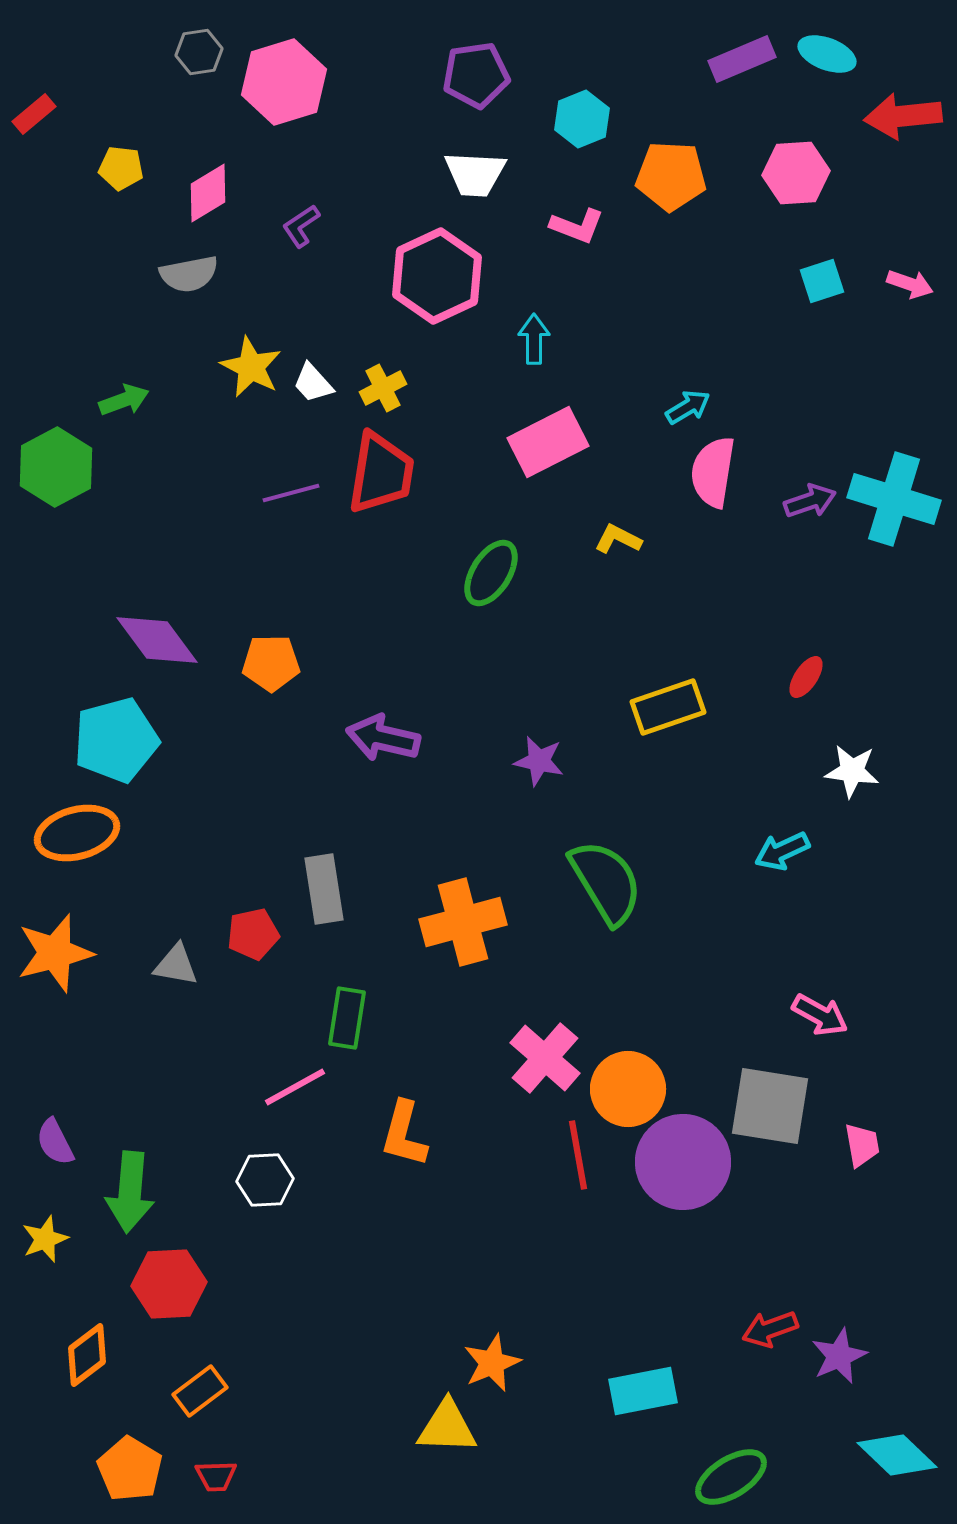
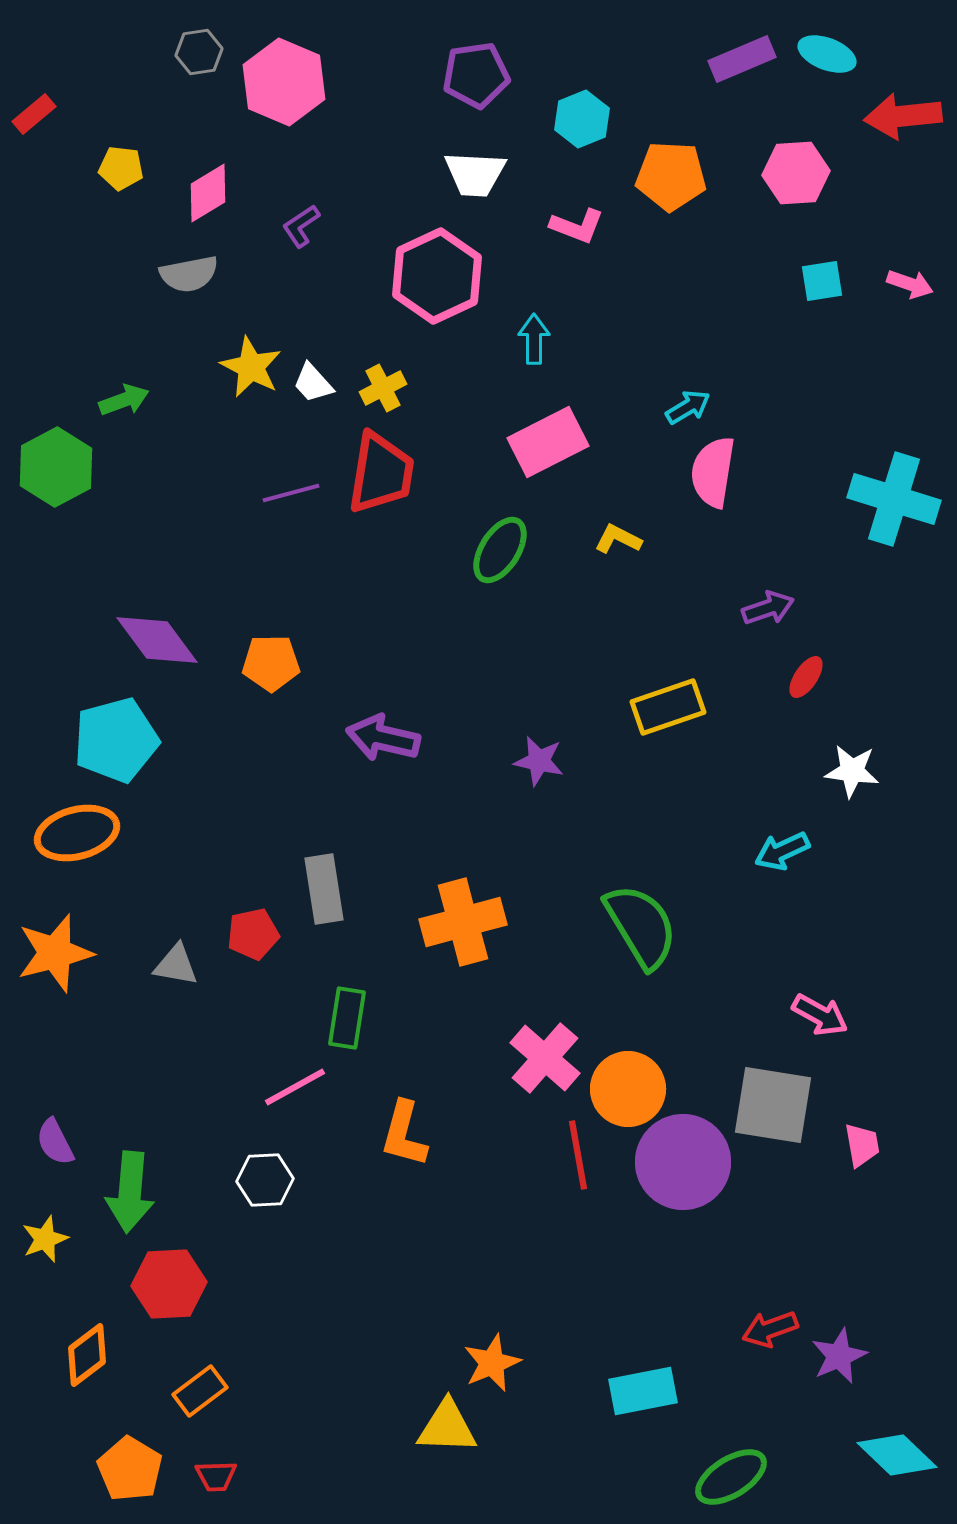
pink hexagon at (284, 82): rotated 20 degrees counterclockwise
cyan square at (822, 281): rotated 9 degrees clockwise
purple arrow at (810, 501): moved 42 px left, 107 px down
green ellipse at (491, 573): moved 9 px right, 23 px up
green semicircle at (606, 882): moved 35 px right, 44 px down
gray square at (770, 1106): moved 3 px right, 1 px up
